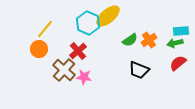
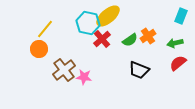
cyan hexagon: rotated 10 degrees counterclockwise
cyan rectangle: moved 15 px up; rotated 63 degrees counterclockwise
orange cross: moved 1 px left, 4 px up
red cross: moved 24 px right, 12 px up
brown cross: rotated 10 degrees clockwise
